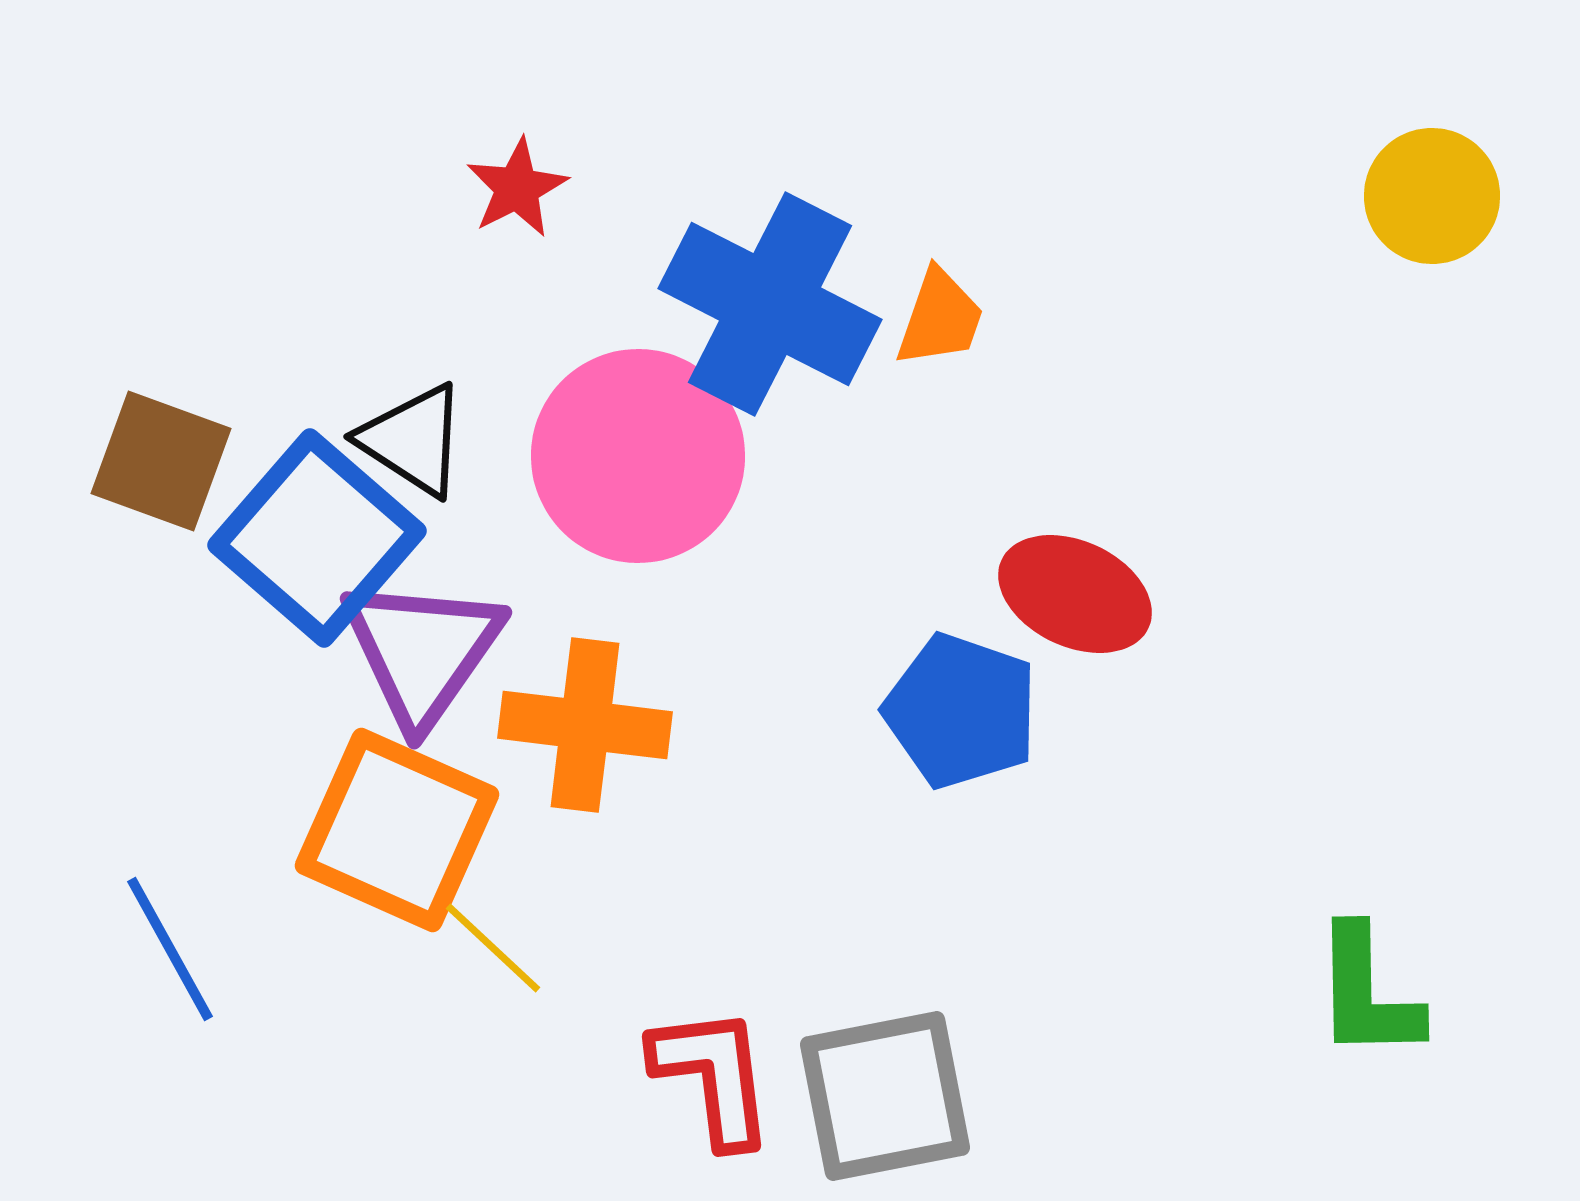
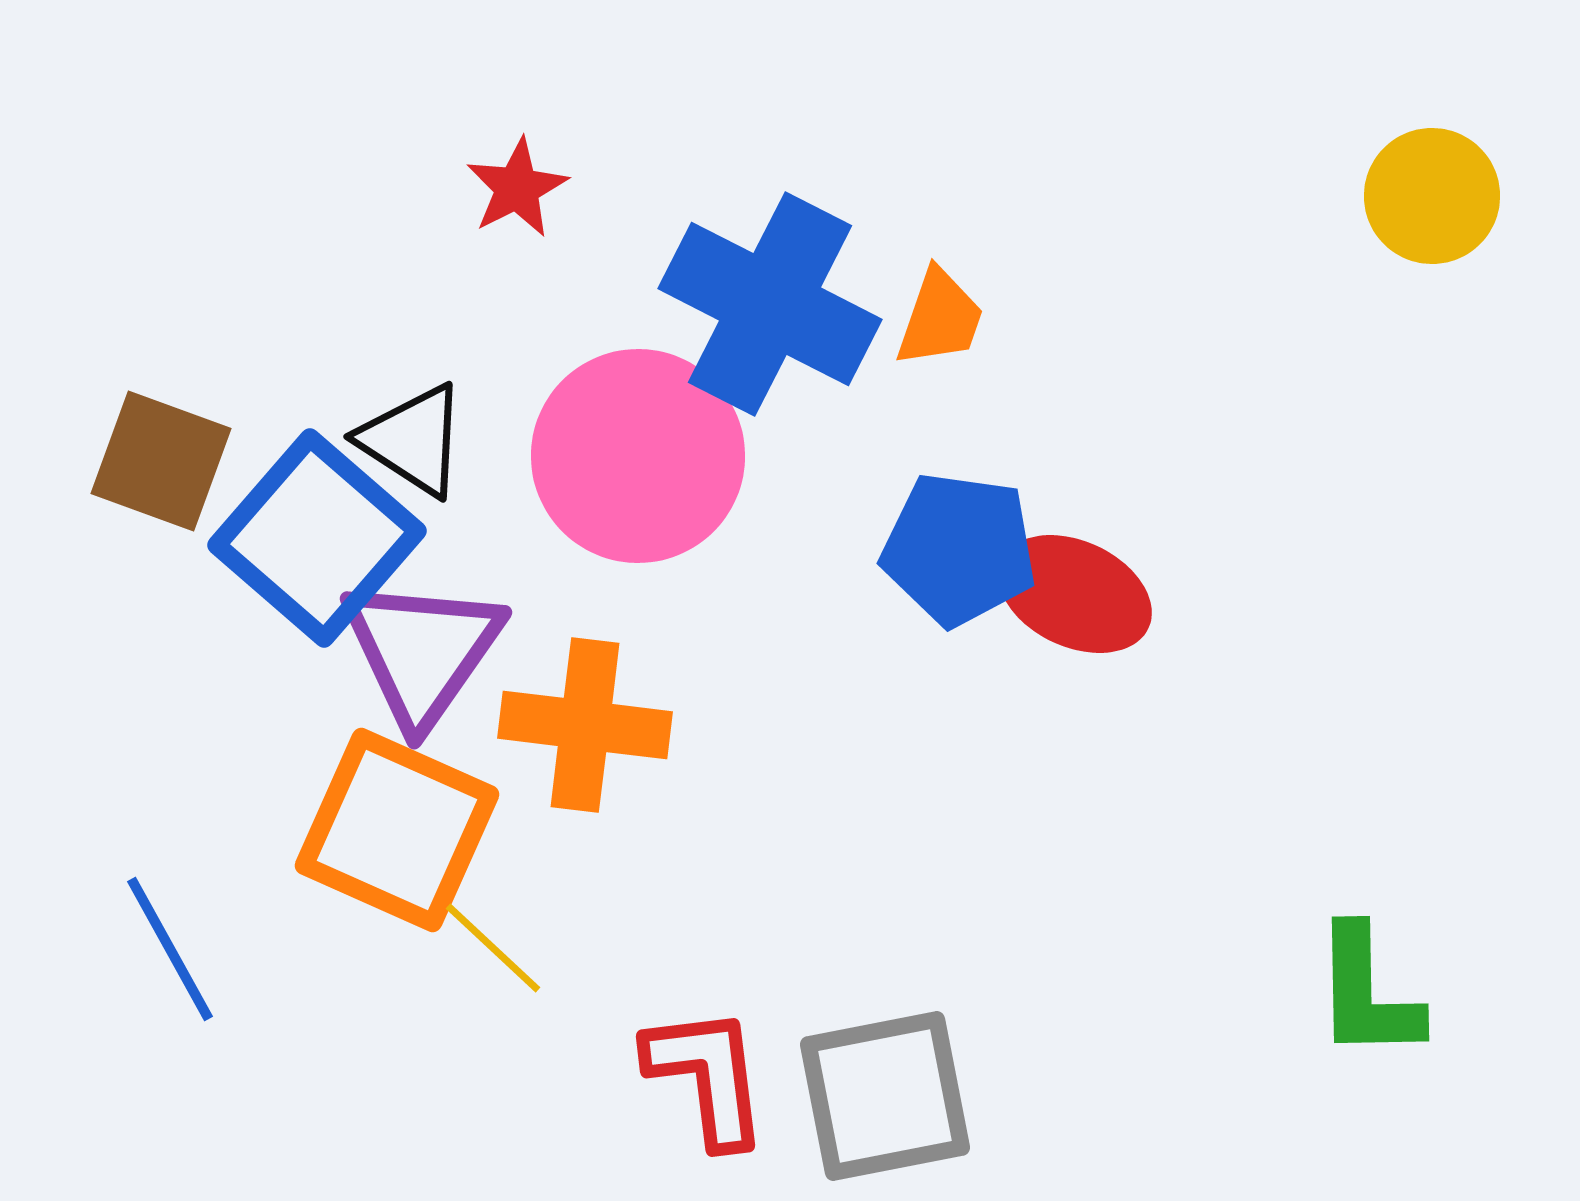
blue pentagon: moved 2 px left, 162 px up; rotated 11 degrees counterclockwise
red L-shape: moved 6 px left
